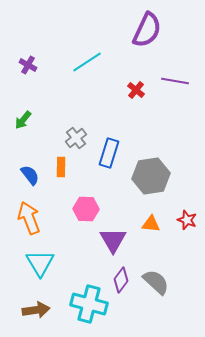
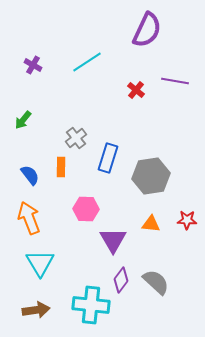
purple cross: moved 5 px right
blue rectangle: moved 1 px left, 5 px down
red star: rotated 18 degrees counterclockwise
cyan cross: moved 2 px right, 1 px down; rotated 9 degrees counterclockwise
